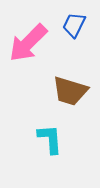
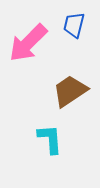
blue trapezoid: rotated 12 degrees counterclockwise
brown trapezoid: rotated 129 degrees clockwise
